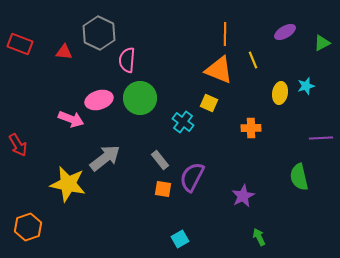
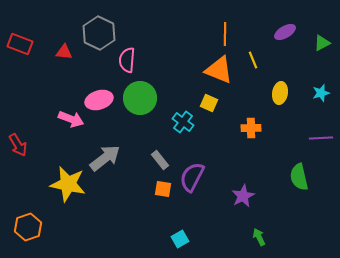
cyan star: moved 15 px right, 7 px down
